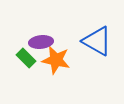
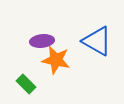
purple ellipse: moved 1 px right, 1 px up
green rectangle: moved 26 px down
